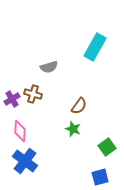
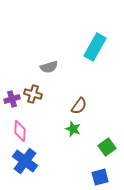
purple cross: rotated 14 degrees clockwise
